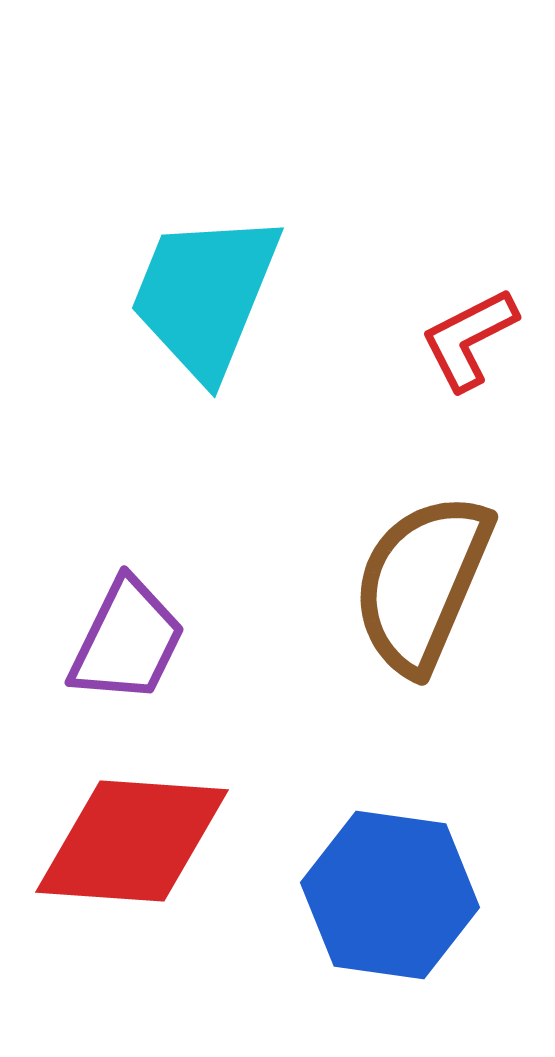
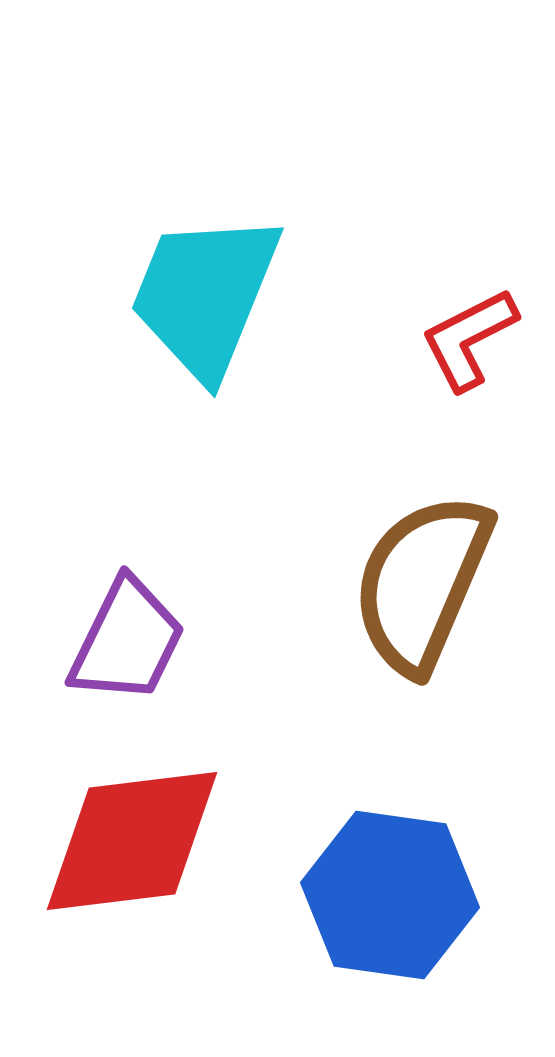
red diamond: rotated 11 degrees counterclockwise
